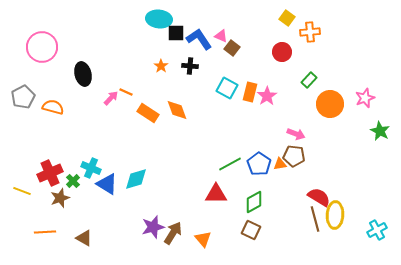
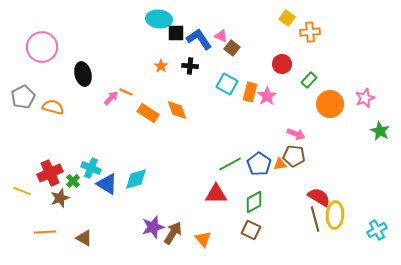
red circle at (282, 52): moved 12 px down
cyan square at (227, 88): moved 4 px up
